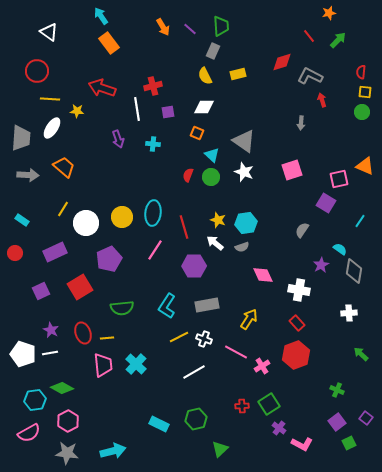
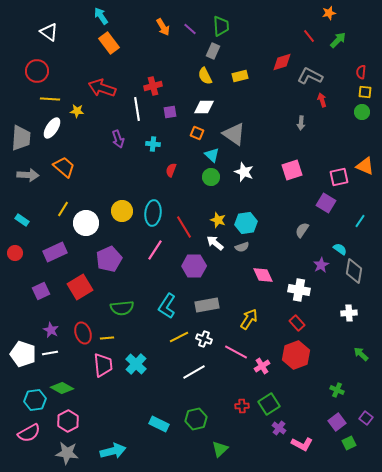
yellow rectangle at (238, 74): moved 2 px right, 2 px down
purple square at (168, 112): moved 2 px right
gray triangle at (244, 141): moved 10 px left, 7 px up
red semicircle at (188, 175): moved 17 px left, 5 px up
pink square at (339, 179): moved 2 px up
yellow circle at (122, 217): moved 6 px up
red line at (184, 227): rotated 15 degrees counterclockwise
